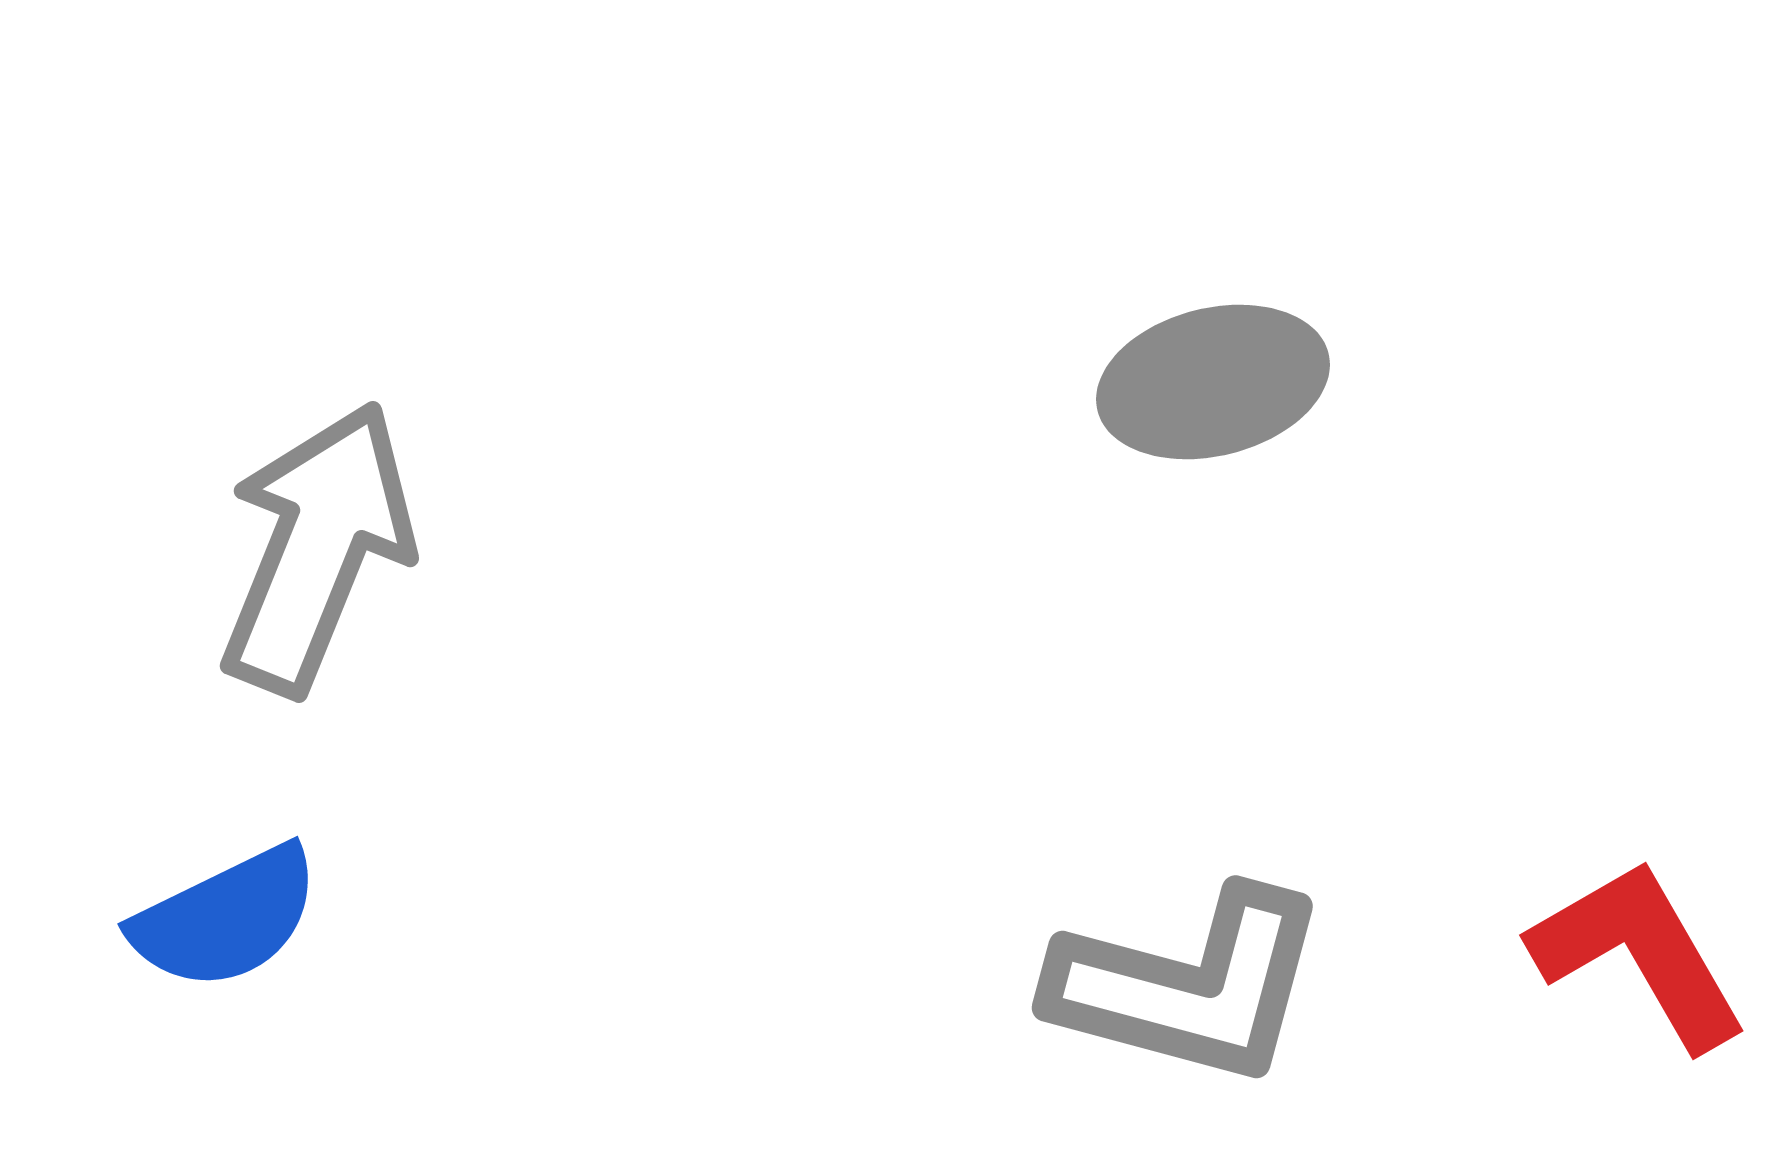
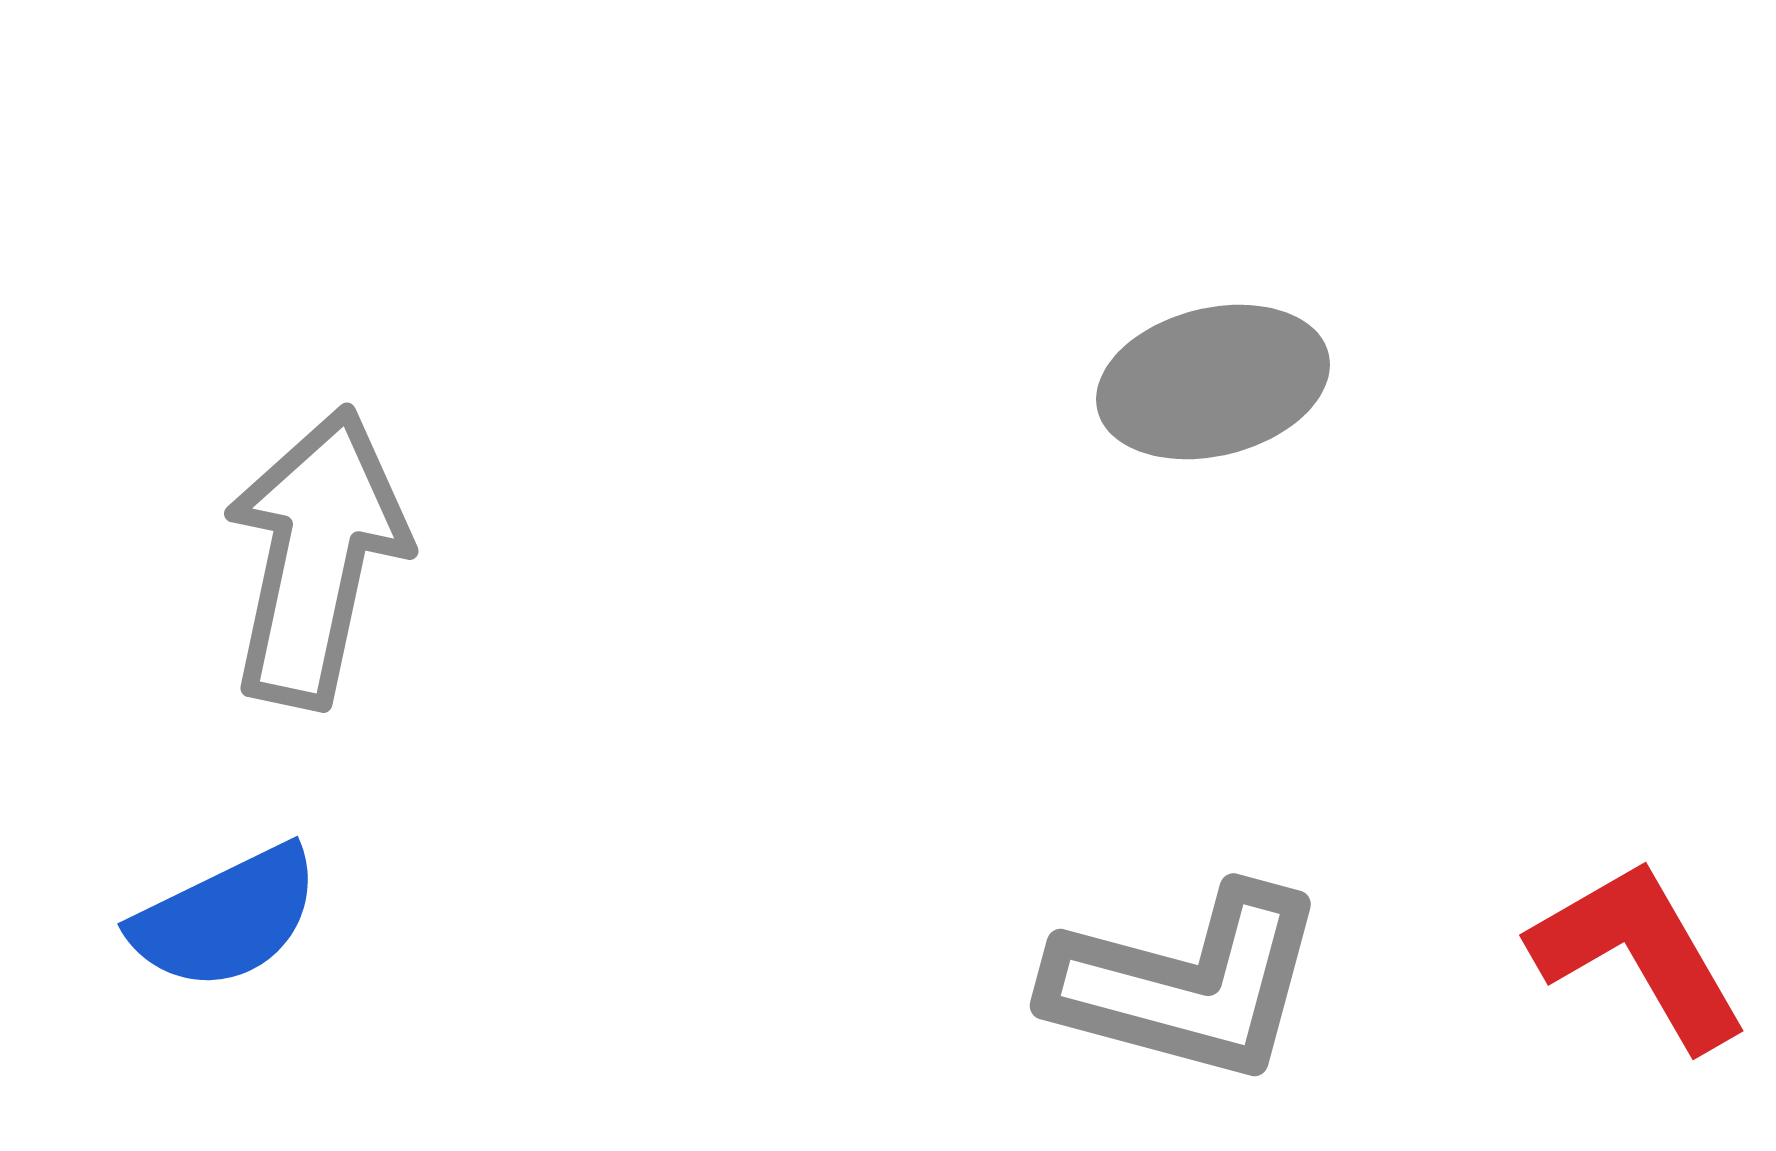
gray arrow: moved 1 px left, 9 px down; rotated 10 degrees counterclockwise
gray L-shape: moved 2 px left, 2 px up
